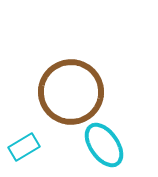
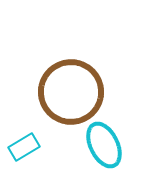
cyan ellipse: rotated 9 degrees clockwise
